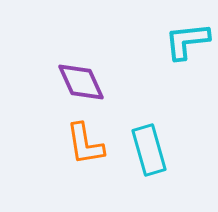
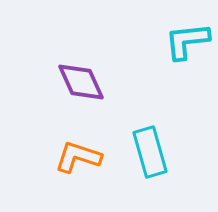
orange L-shape: moved 7 px left, 13 px down; rotated 117 degrees clockwise
cyan rectangle: moved 1 px right, 2 px down
